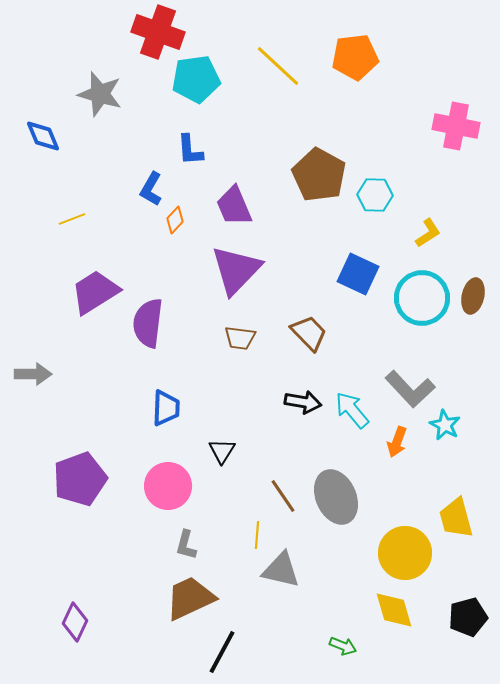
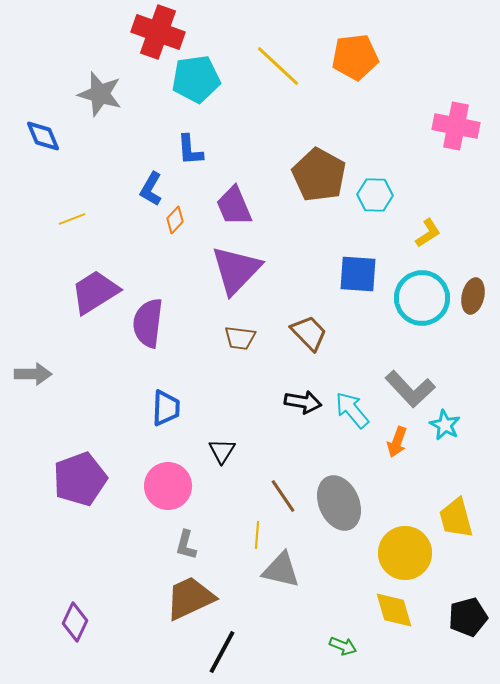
blue square at (358, 274): rotated 21 degrees counterclockwise
gray ellipse at (336, 497): moved 3 px right, 6 px down
